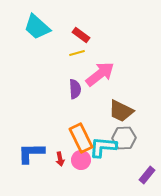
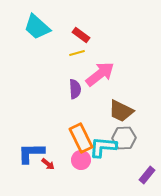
red arrow: moved 12 px left, 5 px down; rotated 40 degrees counterclockwise
